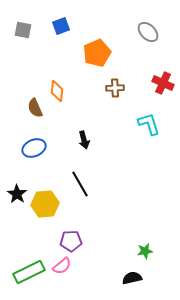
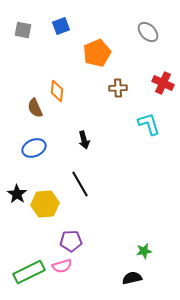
brown cross: moved 3 px right
green star: moved 1 px left
pink semicircle: rotated 24 degrees clockwise
